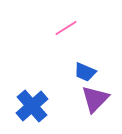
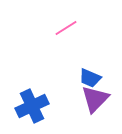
blue trapezoid: moved 5 px right, 6 px down
blue cross: rotated 16 degrees clockwise
